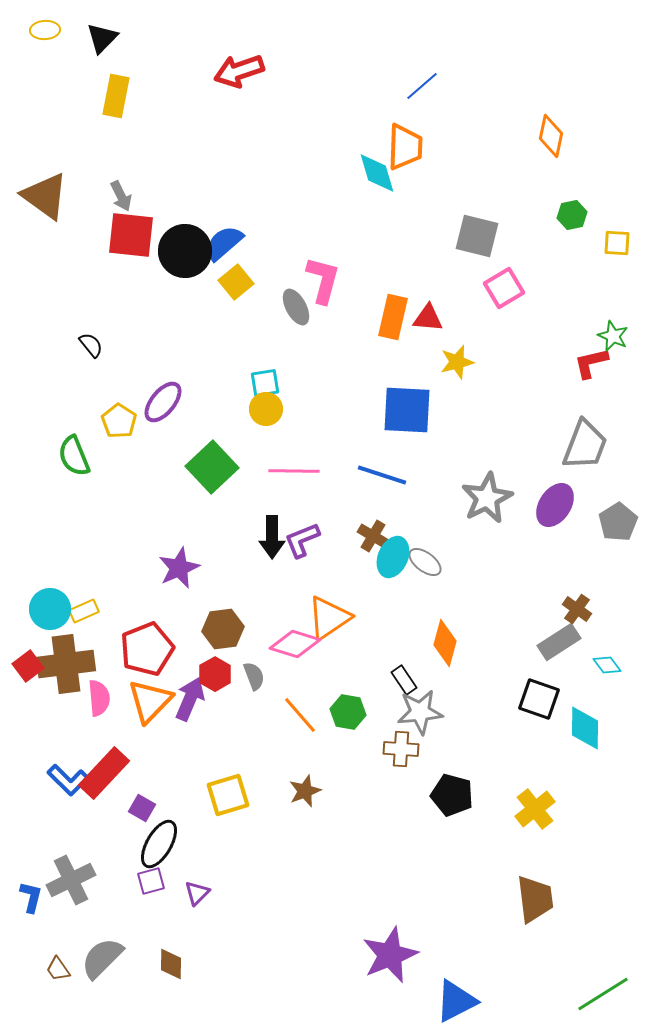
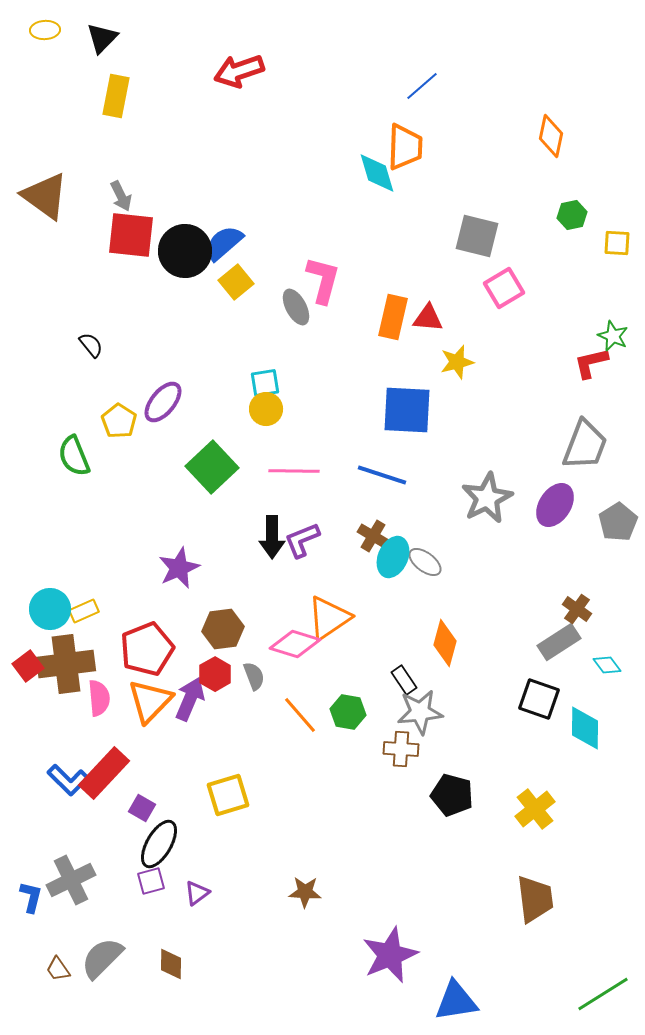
brown star at (305, 791): moved 101 px down; rotated 24 degrees clockwise
purple triangle at (197, 893): rotated 8 degrees clockwise
blue triangle at (456, 1001): rotated 18 degrees clockwise
